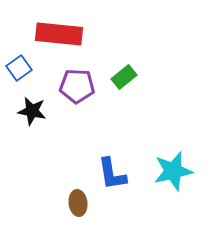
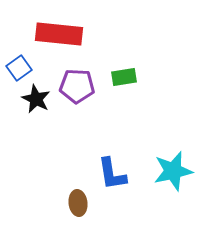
green rectangle: rotated 30 degrees clockwise
black star: moved 4 px right, 12 px up; rotated 16 degrees clockwise
